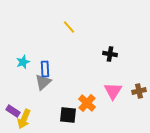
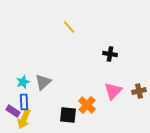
cyan star: moved 20 px down
blue rectangle: moved 21 px left, 33 px down
pink triangle: rotated 12 degrees clockwise
orange cross: moved 2 px down
